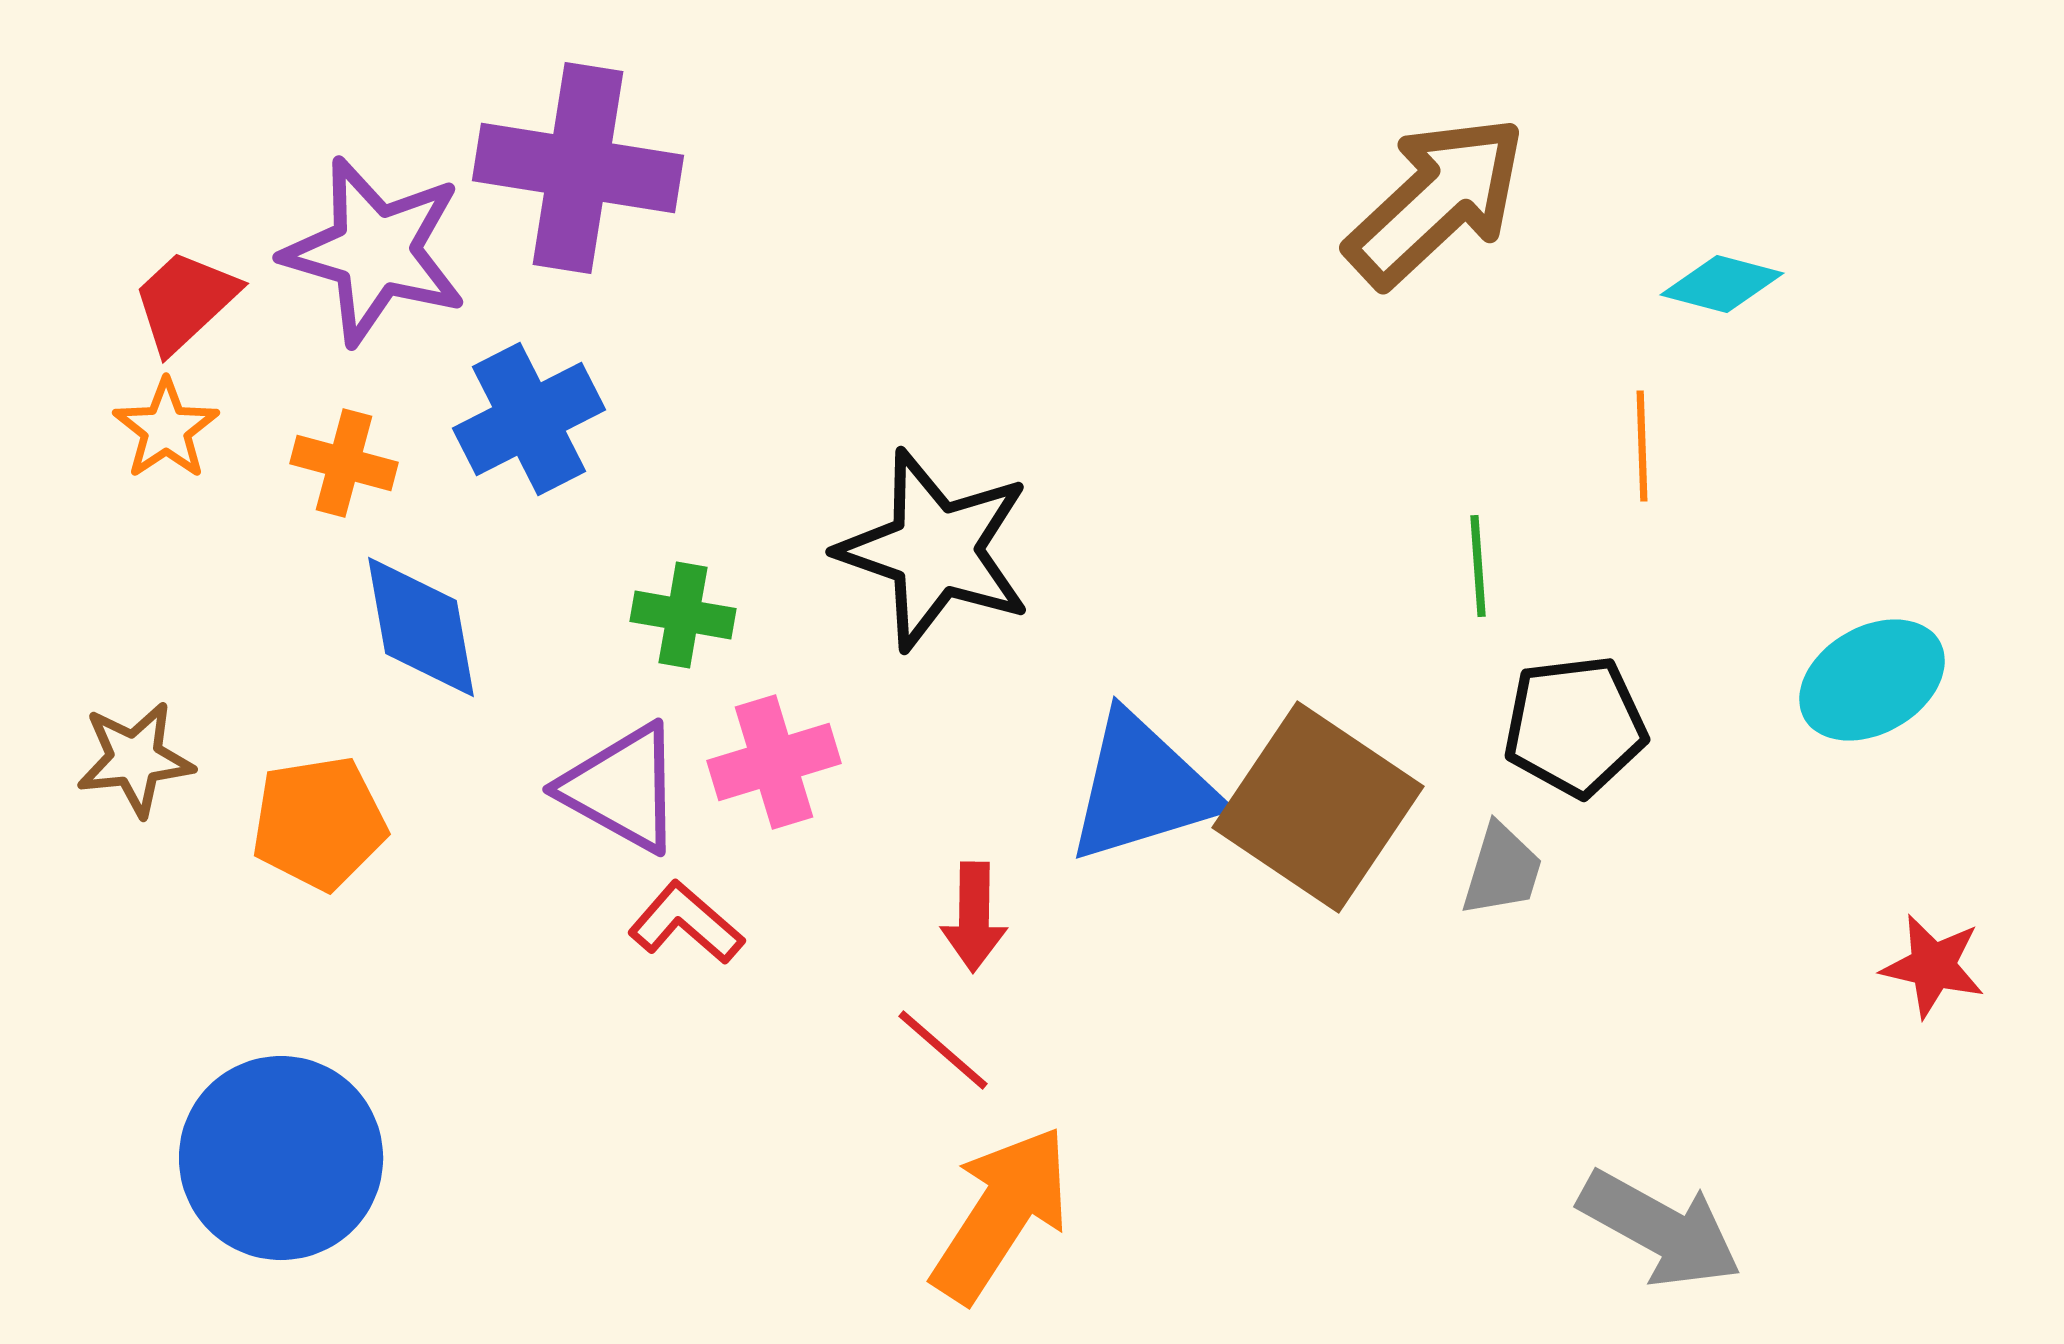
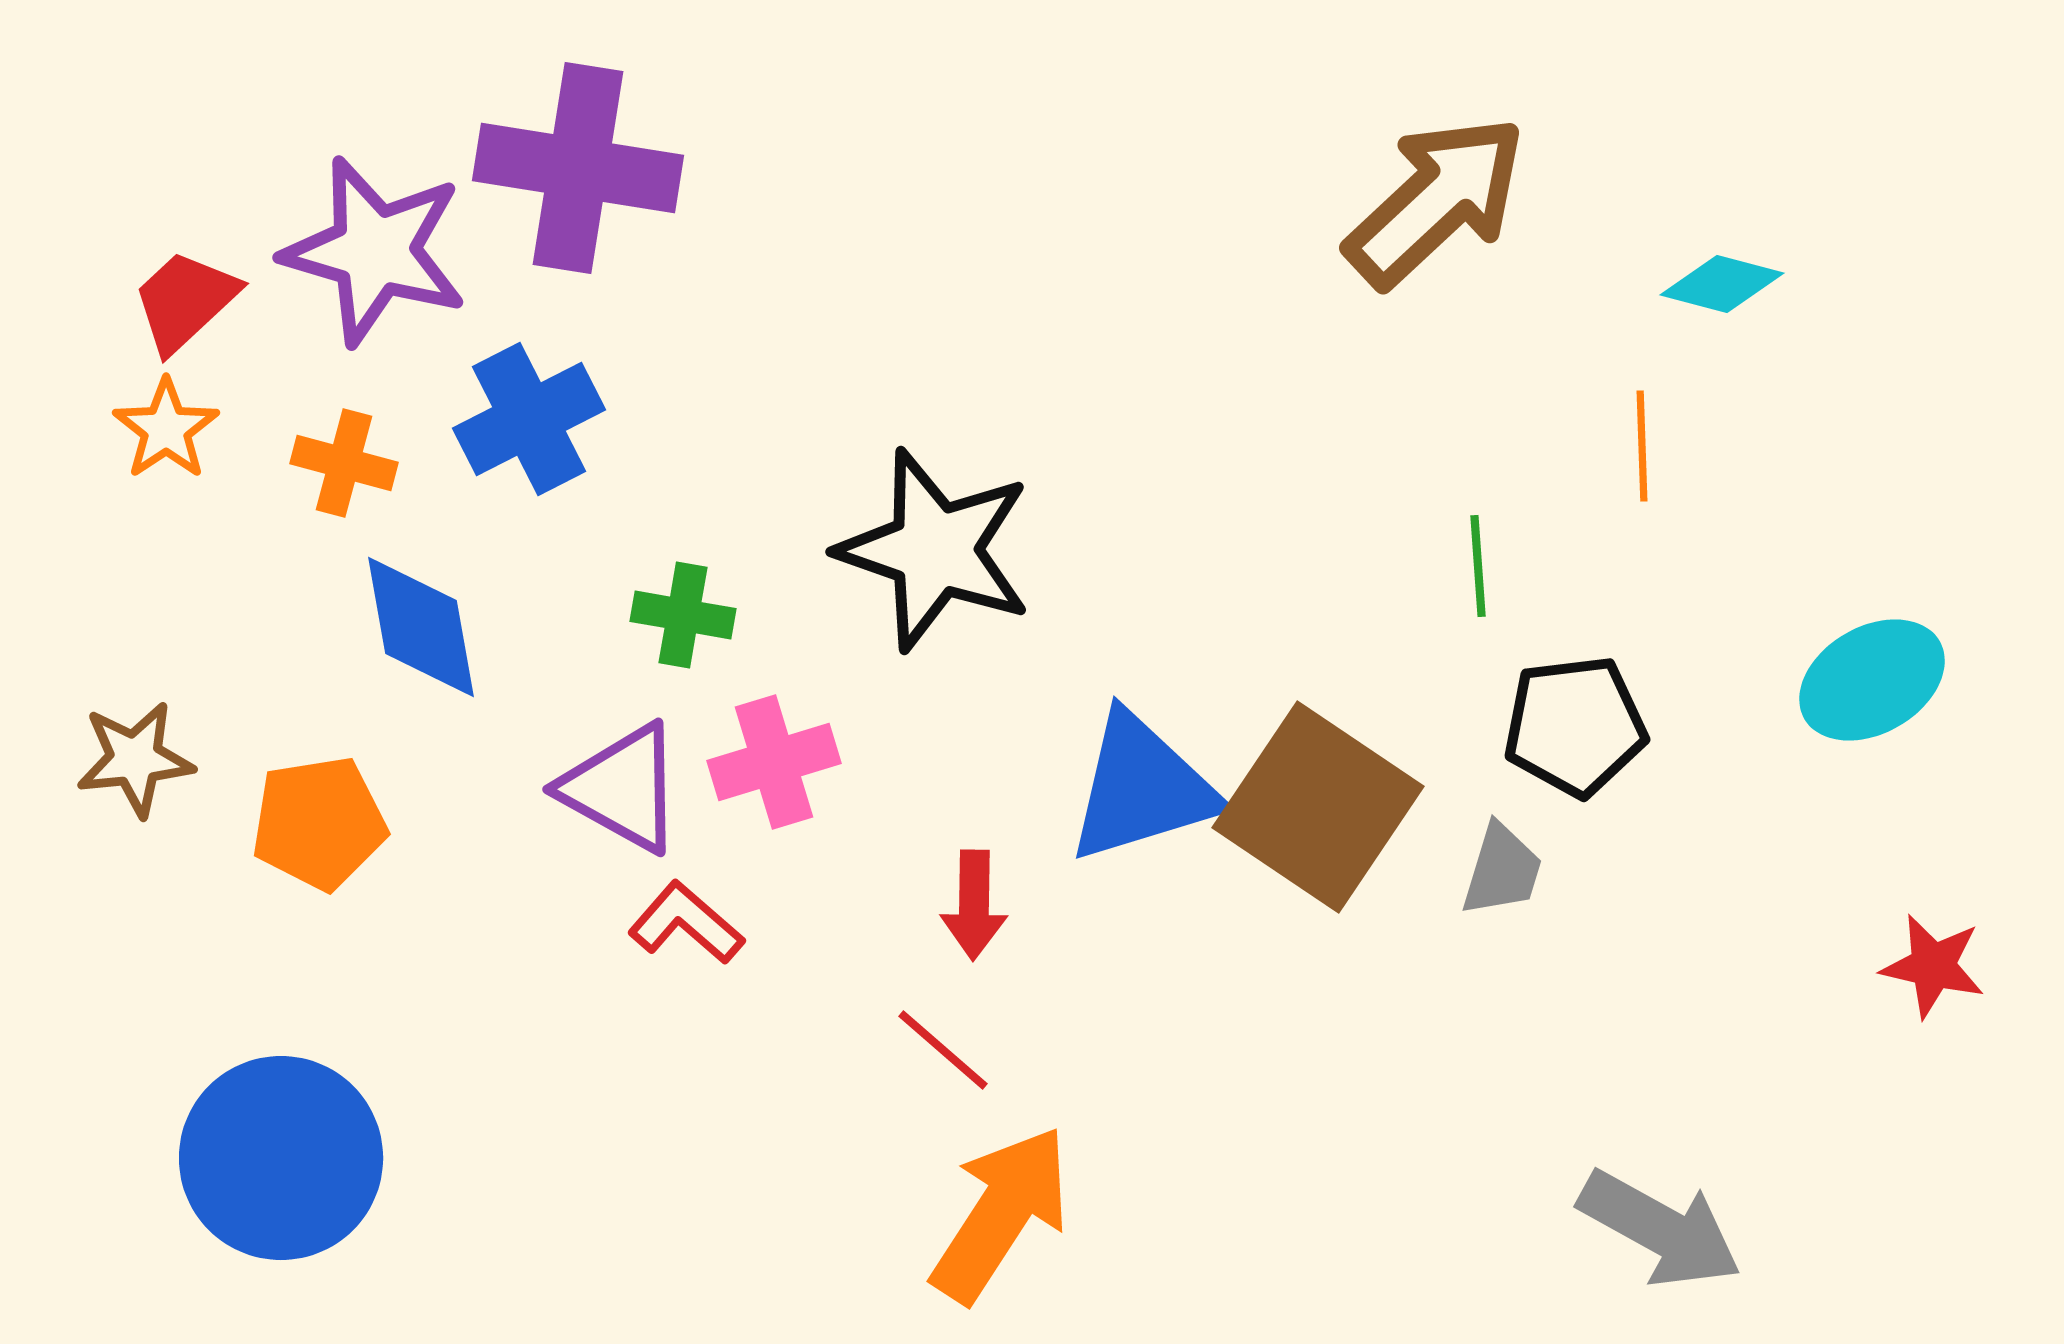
red arrow: moved 12 px up
